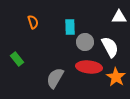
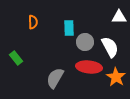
orange semicircle: rotated 16 degrees clockwise
cyan rectangle: moved 1 px left, 1 px down
green rectangle: moved 1 px left, 1 px up
